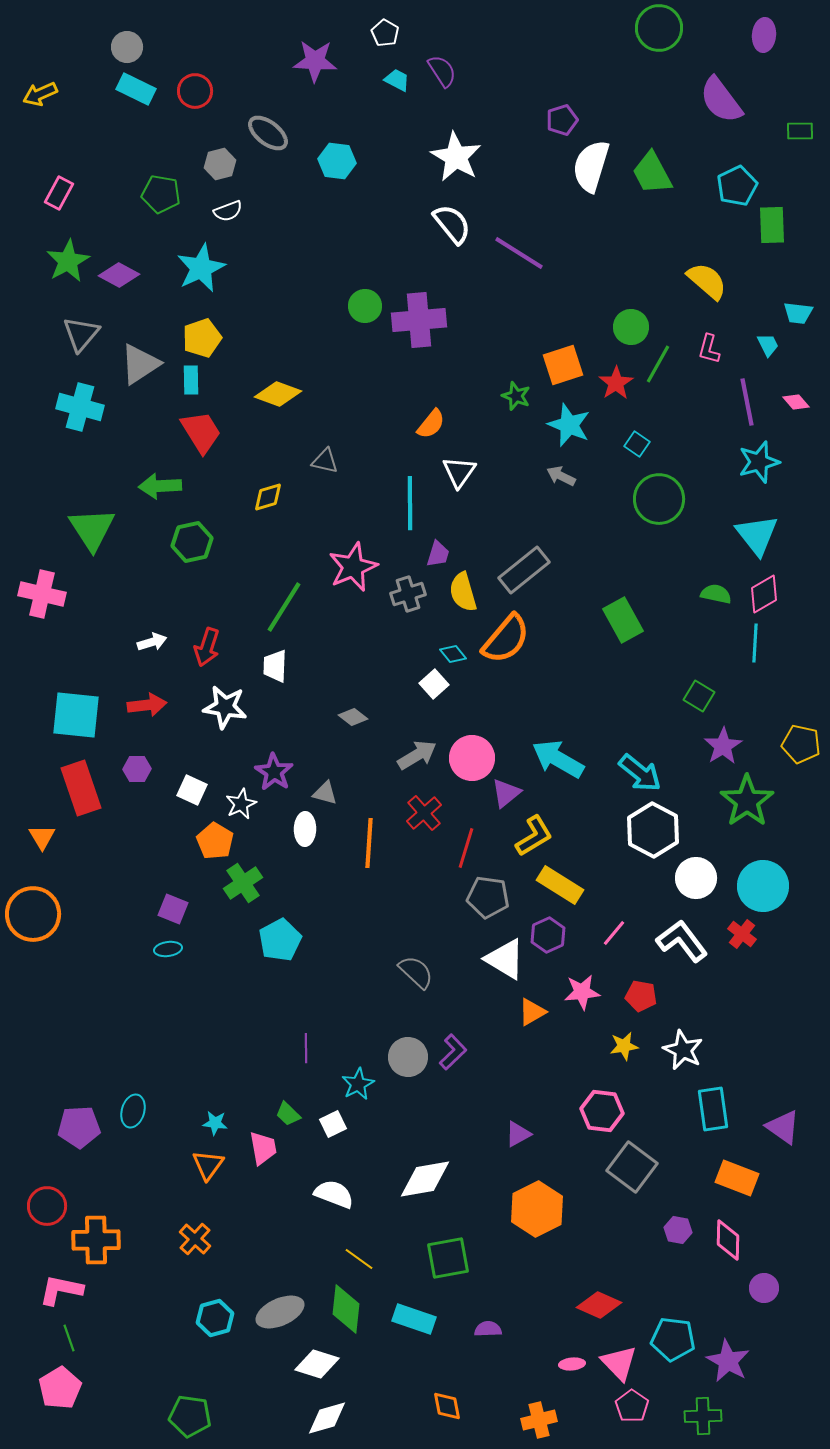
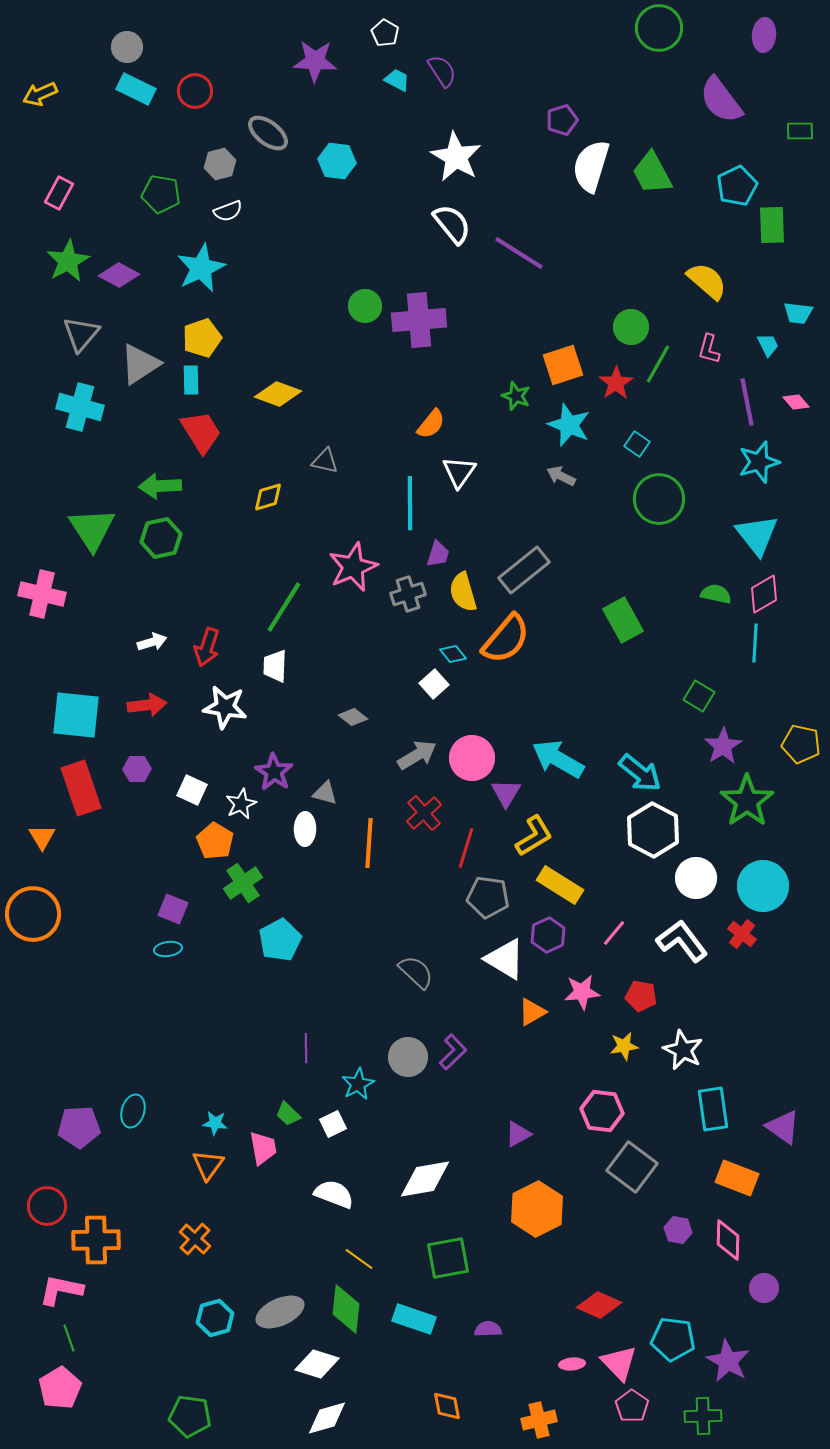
green hexagon at (192, 542): moved 31 px left, 4 px up
purple triangle at (506, 793): rotated 20 degrees counterclockwise
